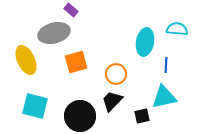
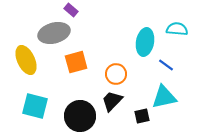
blue line: rotated 56 degrees counterclockwise
